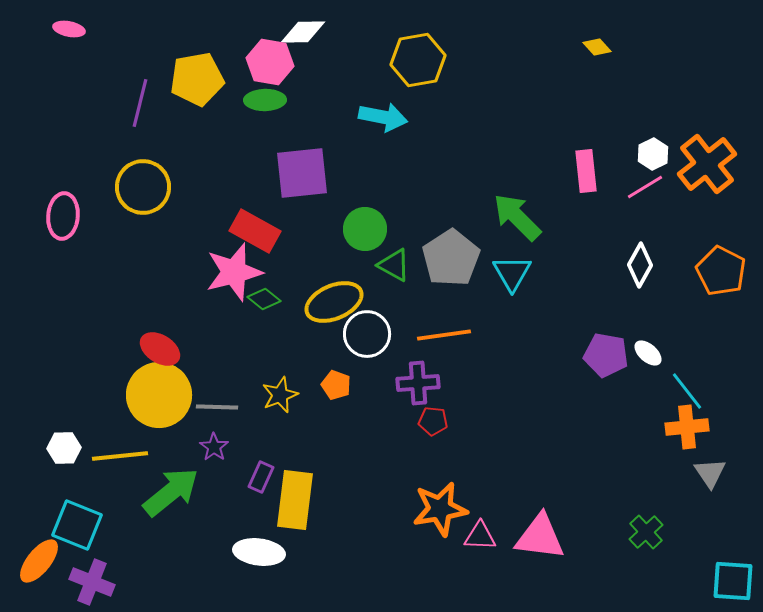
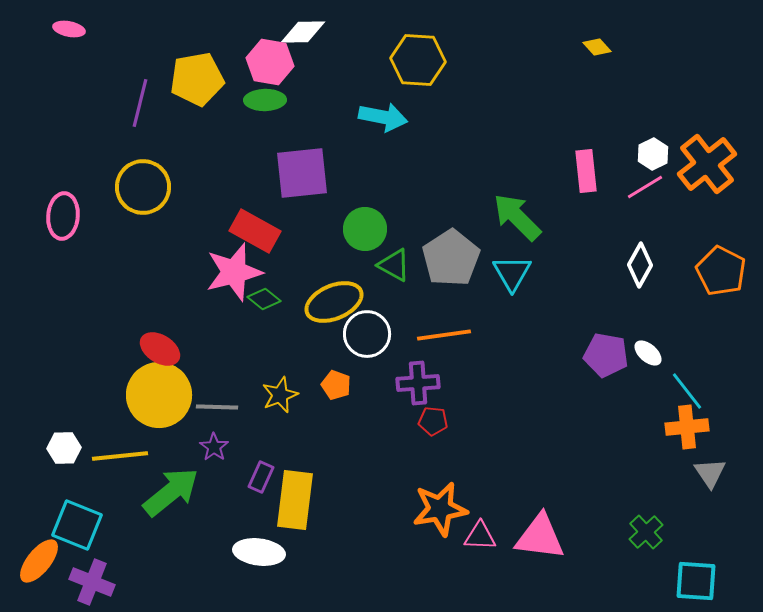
yellow hexagon at (418, 60): rotated 14 degrees clockwise
cyan square at (733, 581): moved 37 px left
